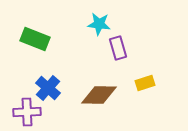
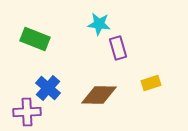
yellow rectangle: moved 6 px right
